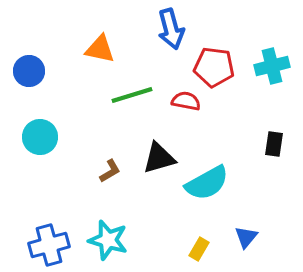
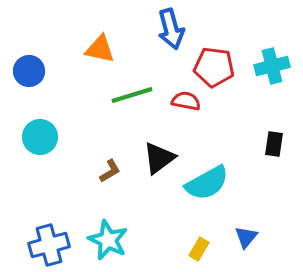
black triangle: rotated 21 degrees counterclockwise
cyan star: rotated 9 degrees clockwise
